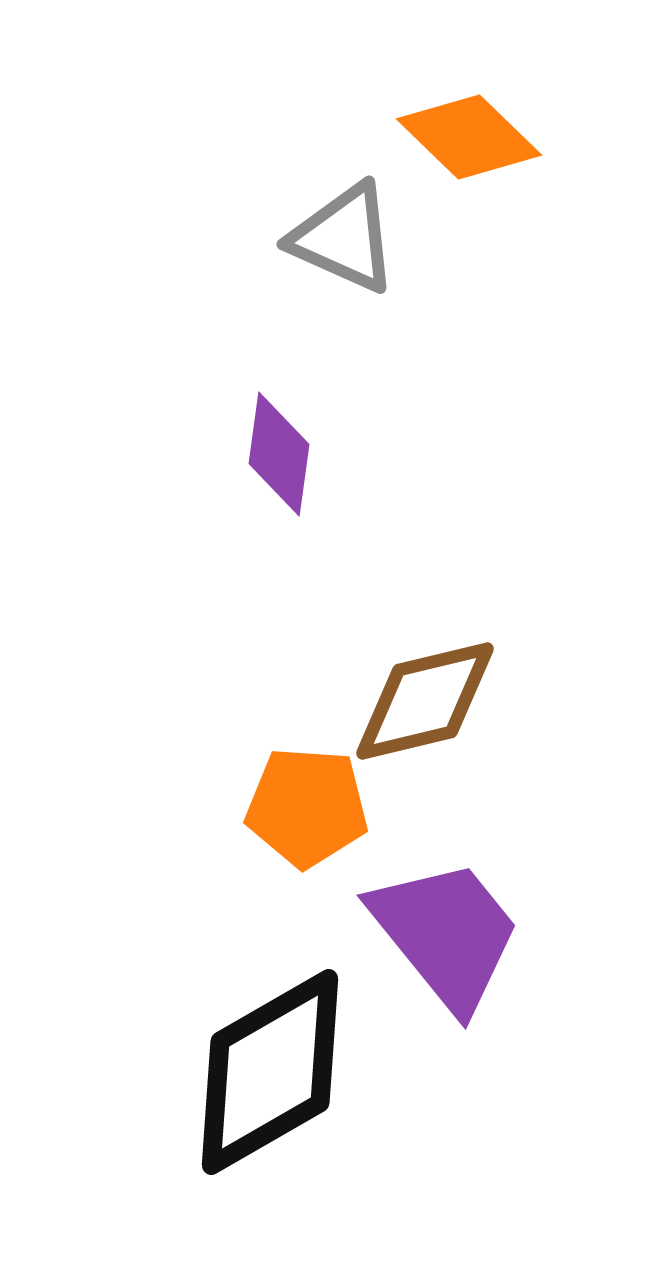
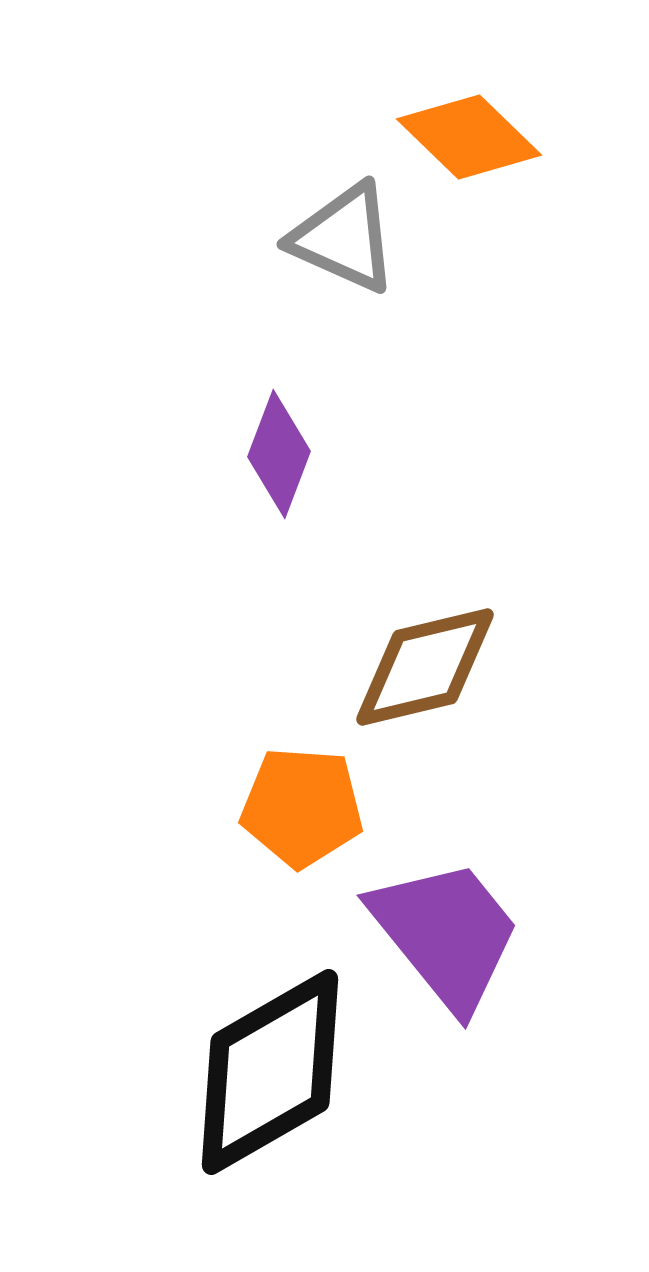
purple diamond: rotated 13 degrees clockwise
brown diamond: moved 34 px up
orange pentagon: moved 5 px left
